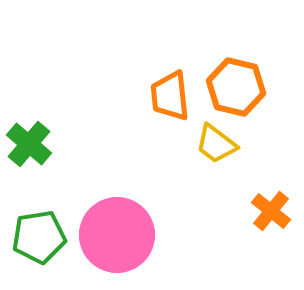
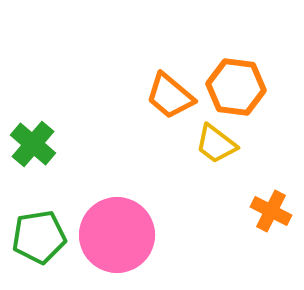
orange hexagon: rotated 6 degrees counterclockwise
orange trapezoid: rotated 44 degrees counterclockwise
green cross: moved 4 px right
orange cross: rotated 12 degrees counterclockwise
